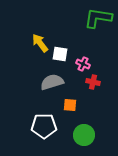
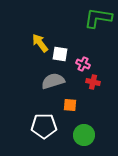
gray semicircle: moved 1 px right, 1 px up
